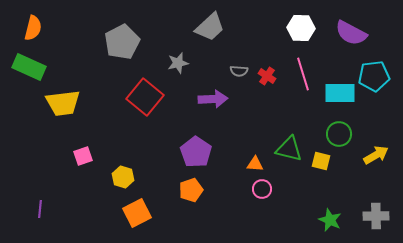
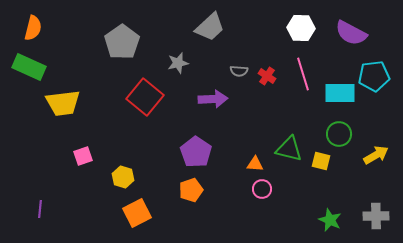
gray pentagon: rotated 8 degrees counterclockwise
